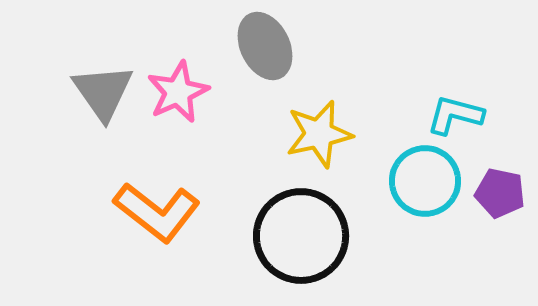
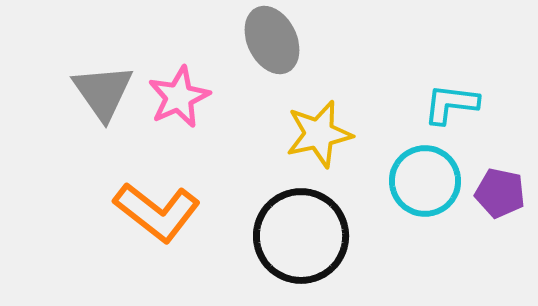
gray ellipse: moved 7 px right, 6 px up
pink star: moved 1 px right, 5 px down
cyan L-shape: moved 4 px left, 11 px up; rotated 8 degrees counterclockwise
